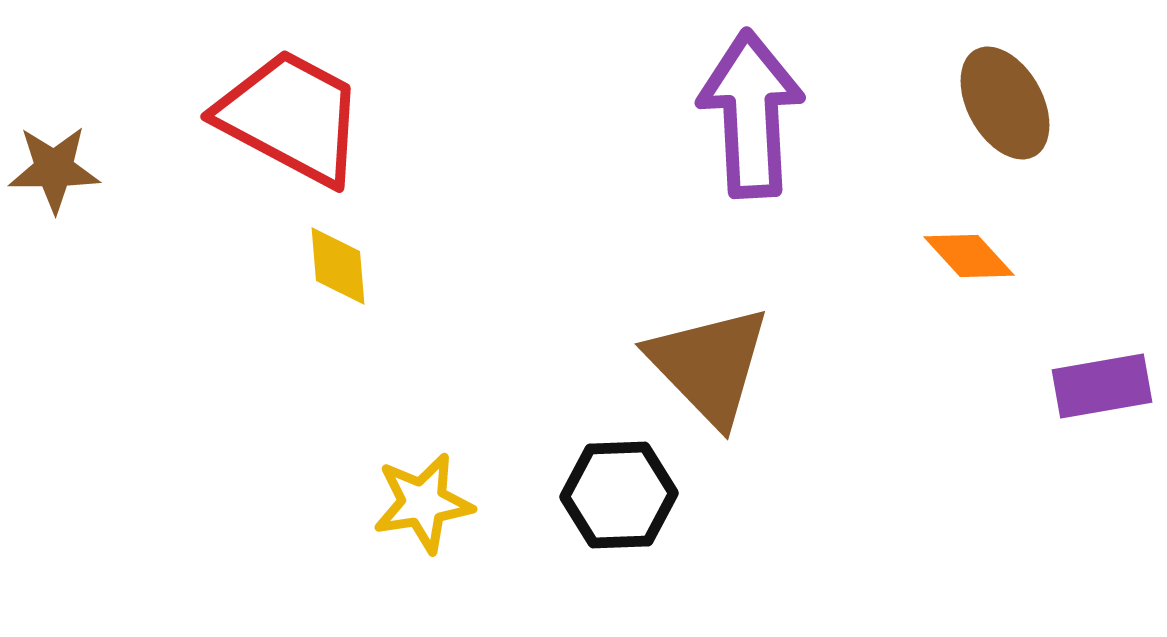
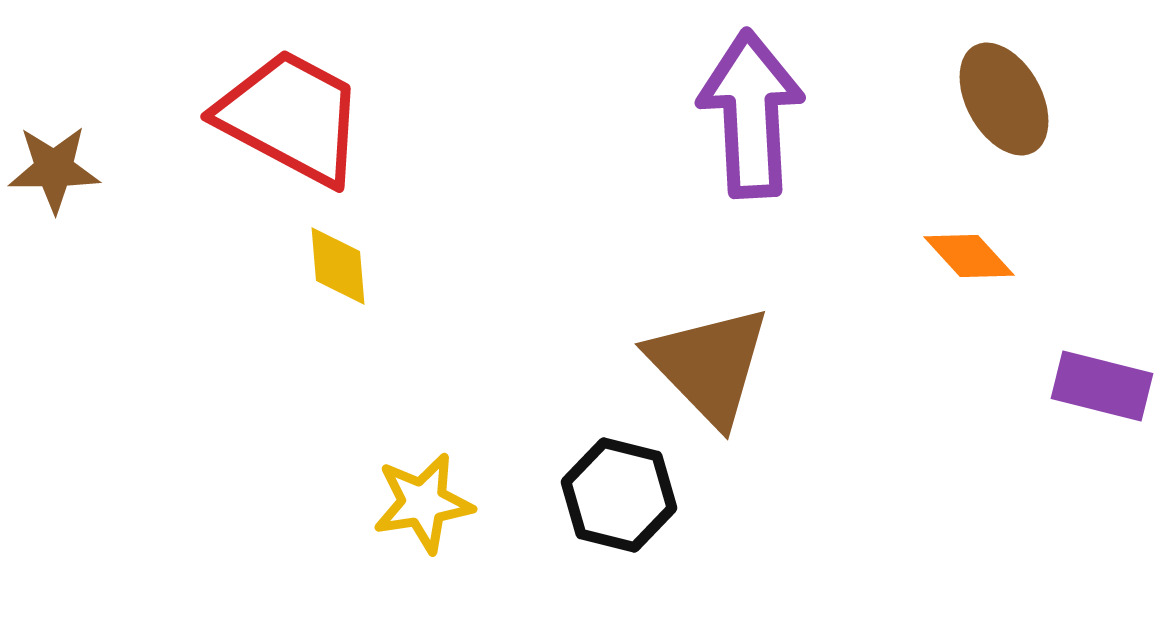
brown ellipse: moved 1 px left, 4 px up
purple rectangle: rotated 24 degrees clockwise
black hexagon: rotated 16 degrees clockwise
